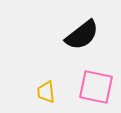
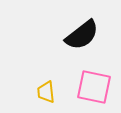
pink square: moved 2 px left
